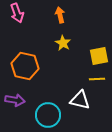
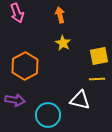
orange hexagon: rotated 20 degrees clockwise
